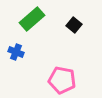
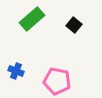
blue cross: moved 19 px down
pink pentagon: moved 5 px left, 1 px down
